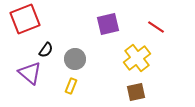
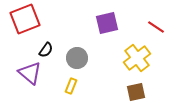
purple square: moved 1 px left, 1 px up
gray circle: moved 2 px right, 1 px up
